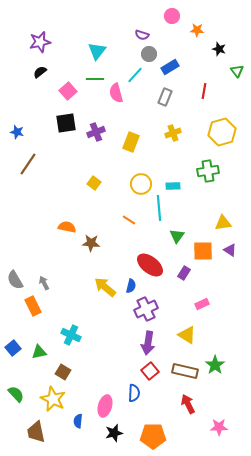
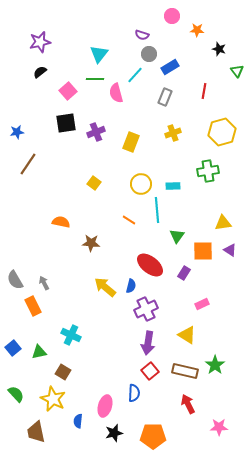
cyan triangle at (97, 51): moved 2 px right, 3 px down
blue star at (17, 132): rotated 24 degrees counterclockwise
cyan line at (159, 208): moved 2 px left, 2 px down
orange semicircle at (67, 227): moved 6 px left, 5 px up
